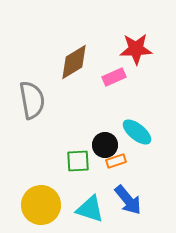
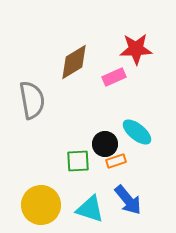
black circle: moved 1 px up
